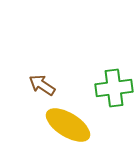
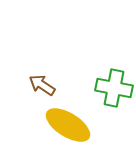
green cross: rotated 18 degrees clockwise
